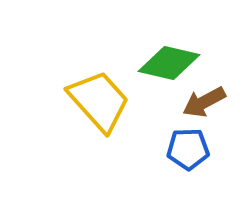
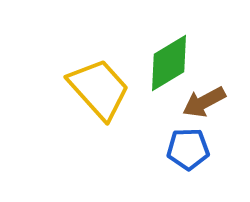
green diamond: rotated 44 degrees counterclockwise
yellow trapezoid: moved 12 px up
